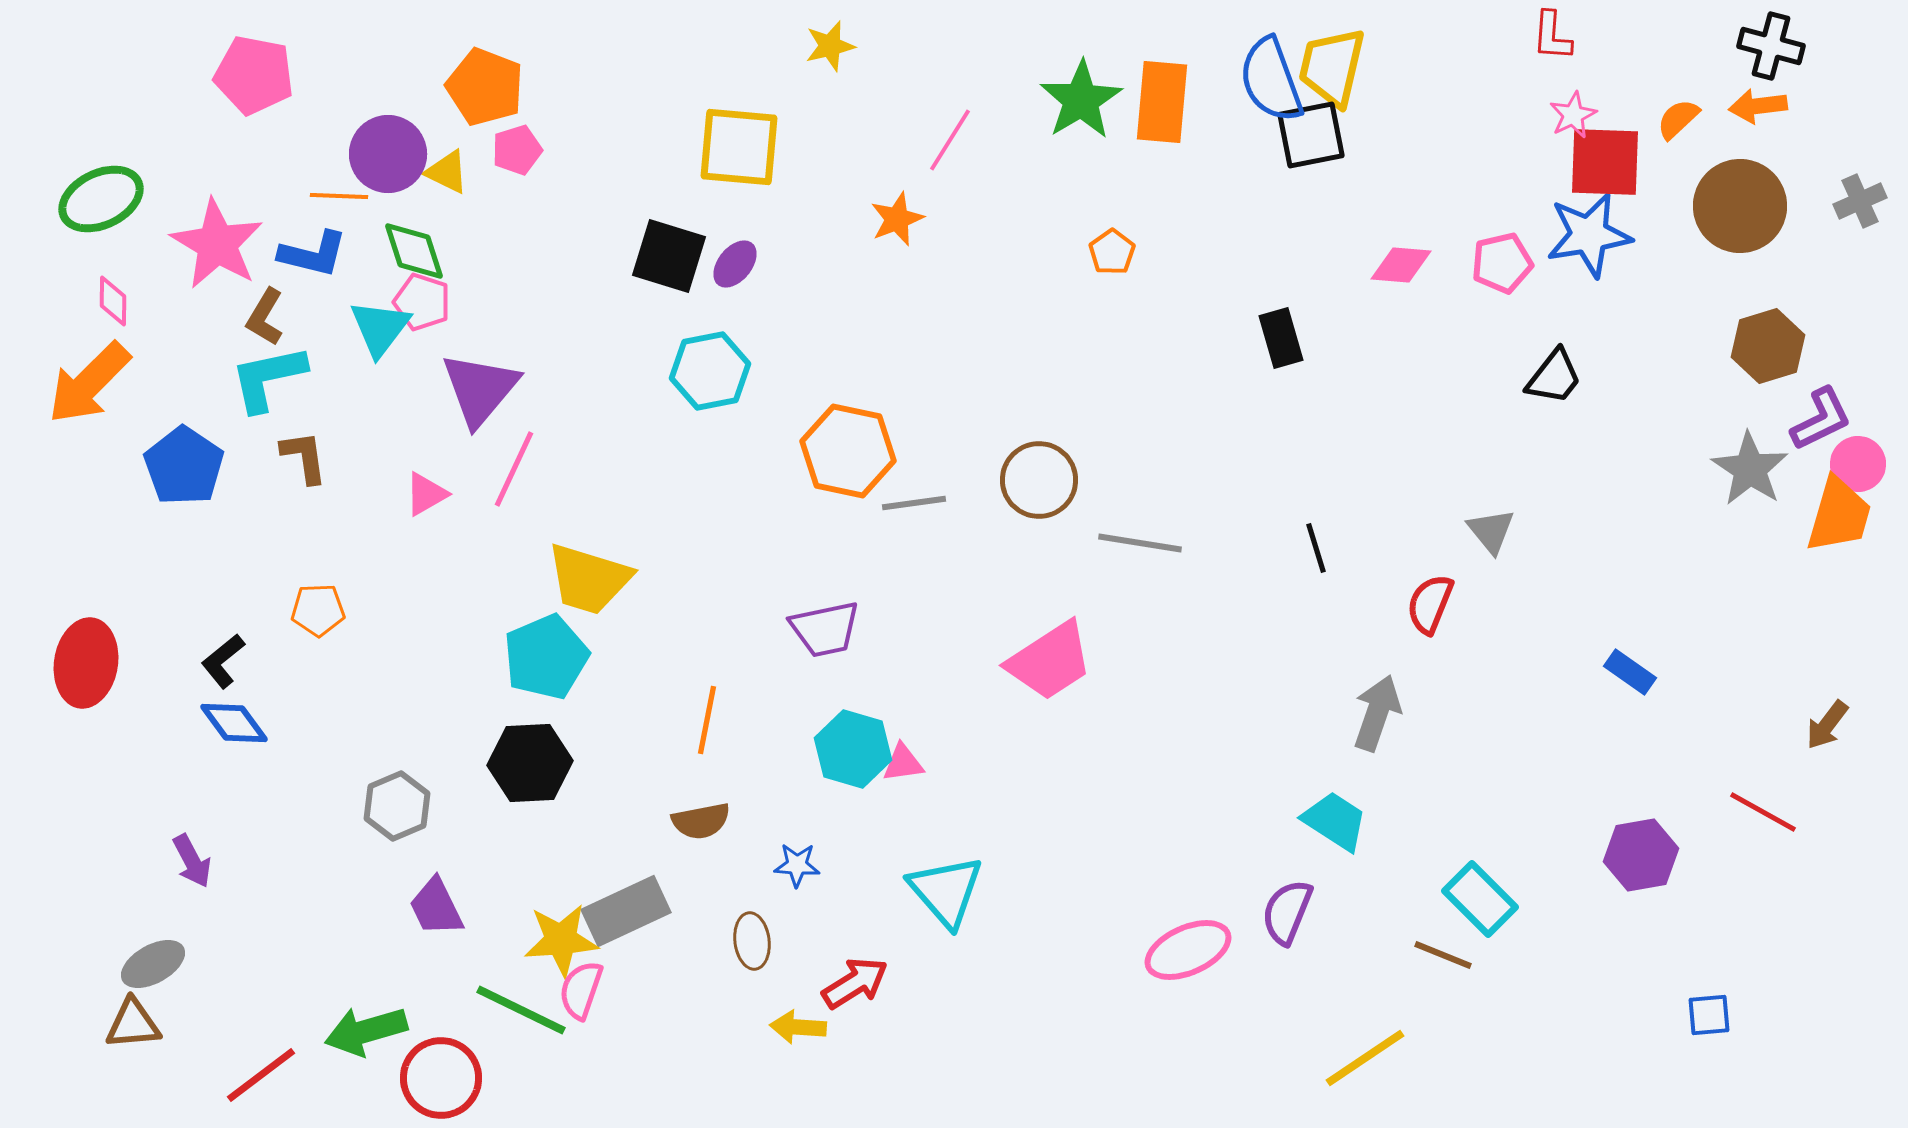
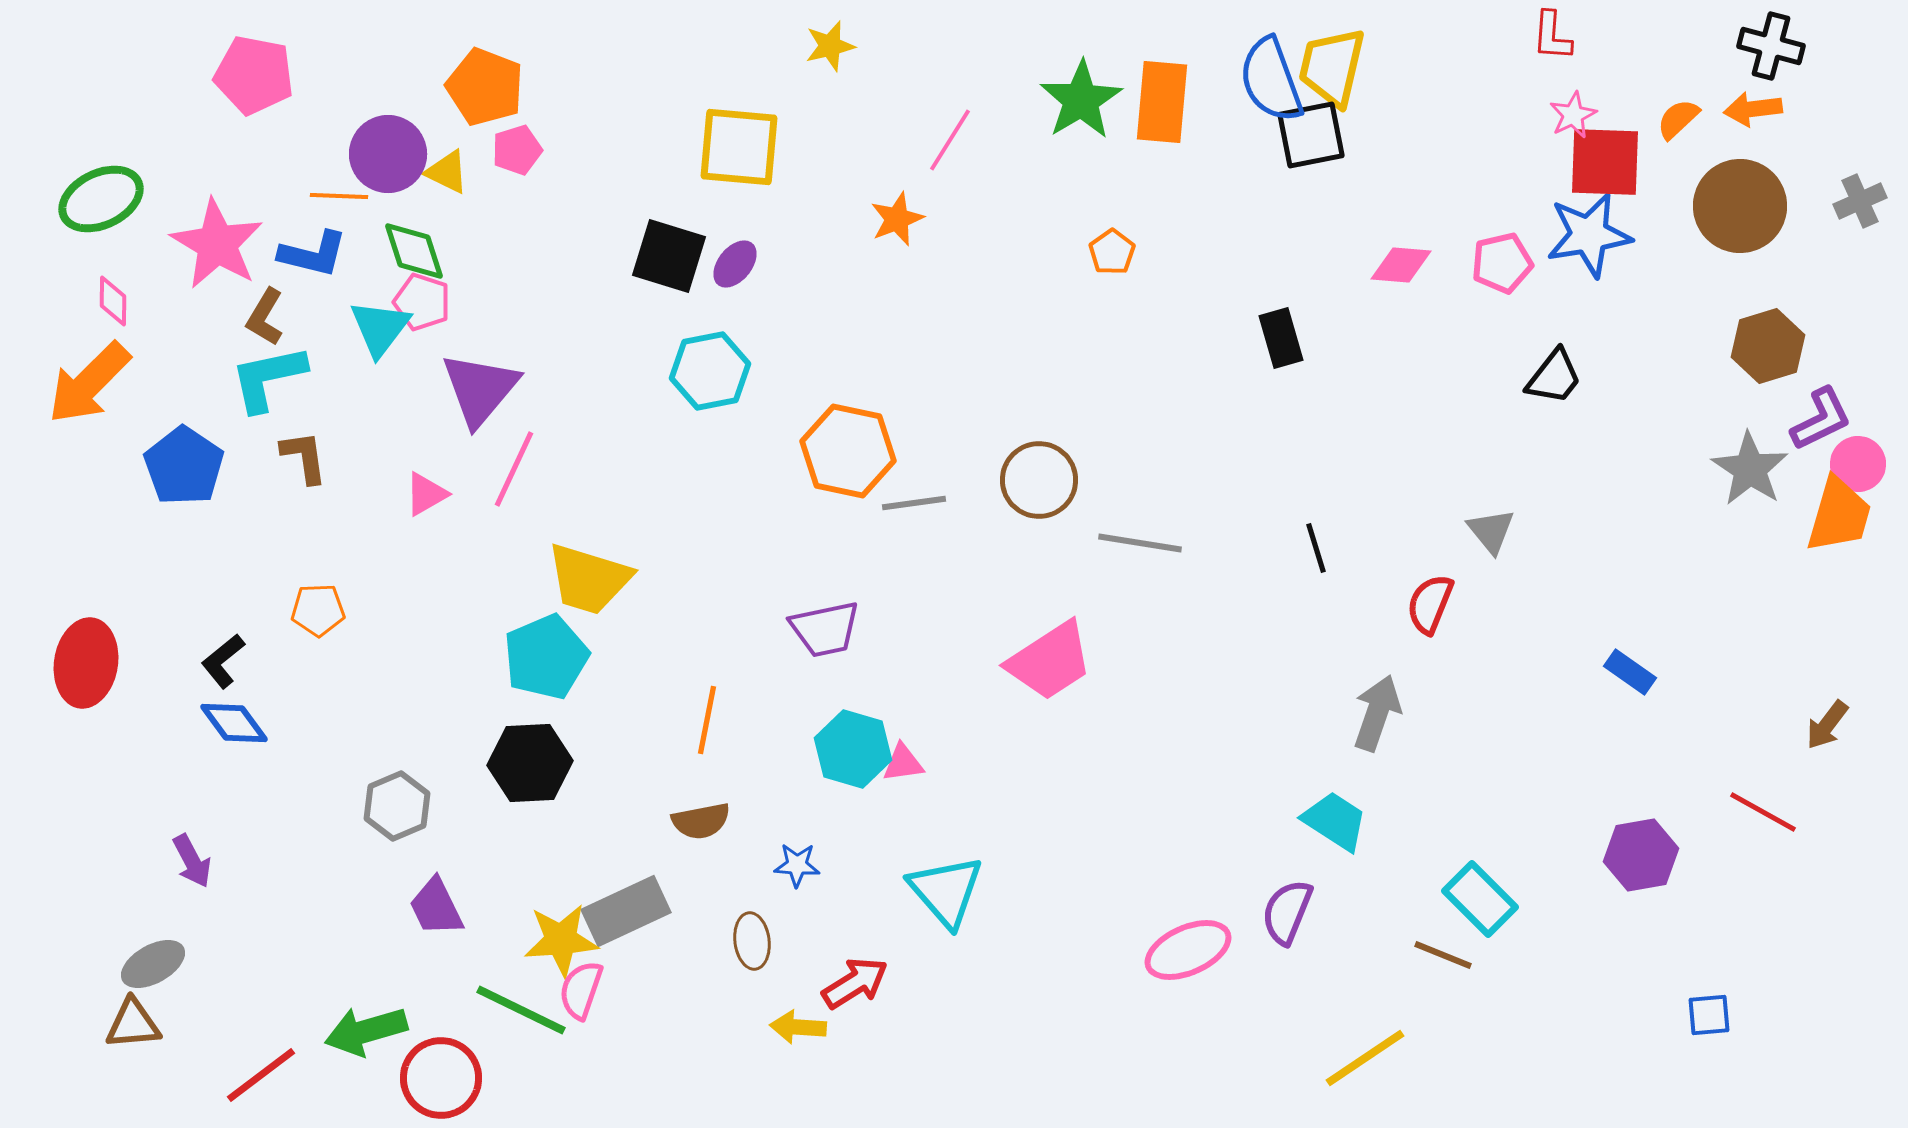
orange arrow at (1758, 106): moved 5 px left, 3 px down
